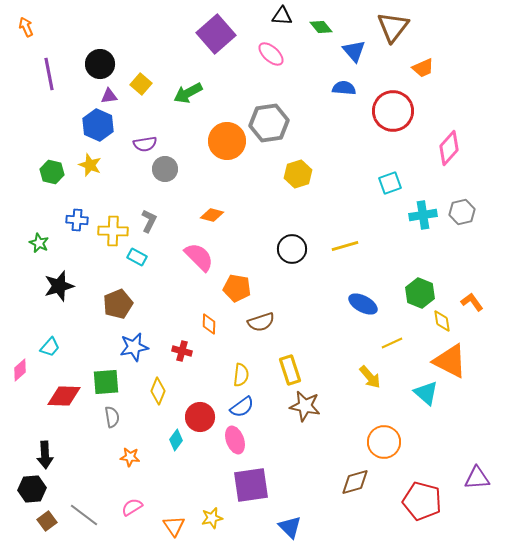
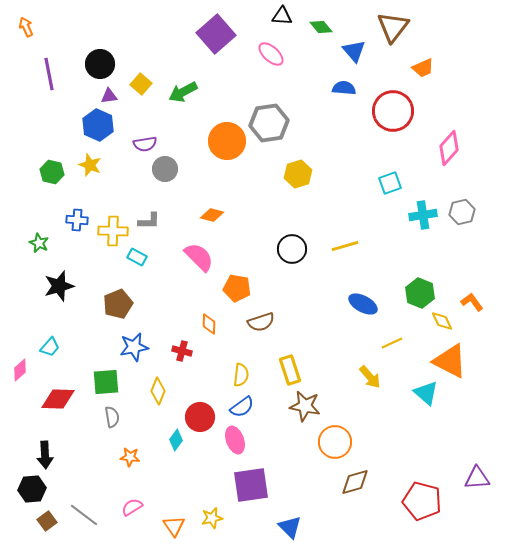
green arrow at (188, 93): moved 5 px left, 1 px up
gray L-shape at (149, 221): rotated 65 degrees clockwise
yellow diamond at (442, 321): rotated 15 degrees counterclockwise
red diamond at (64, 396): moved 6 px left, 3 px down
orange circle at (384, 442): moved 49 px left
